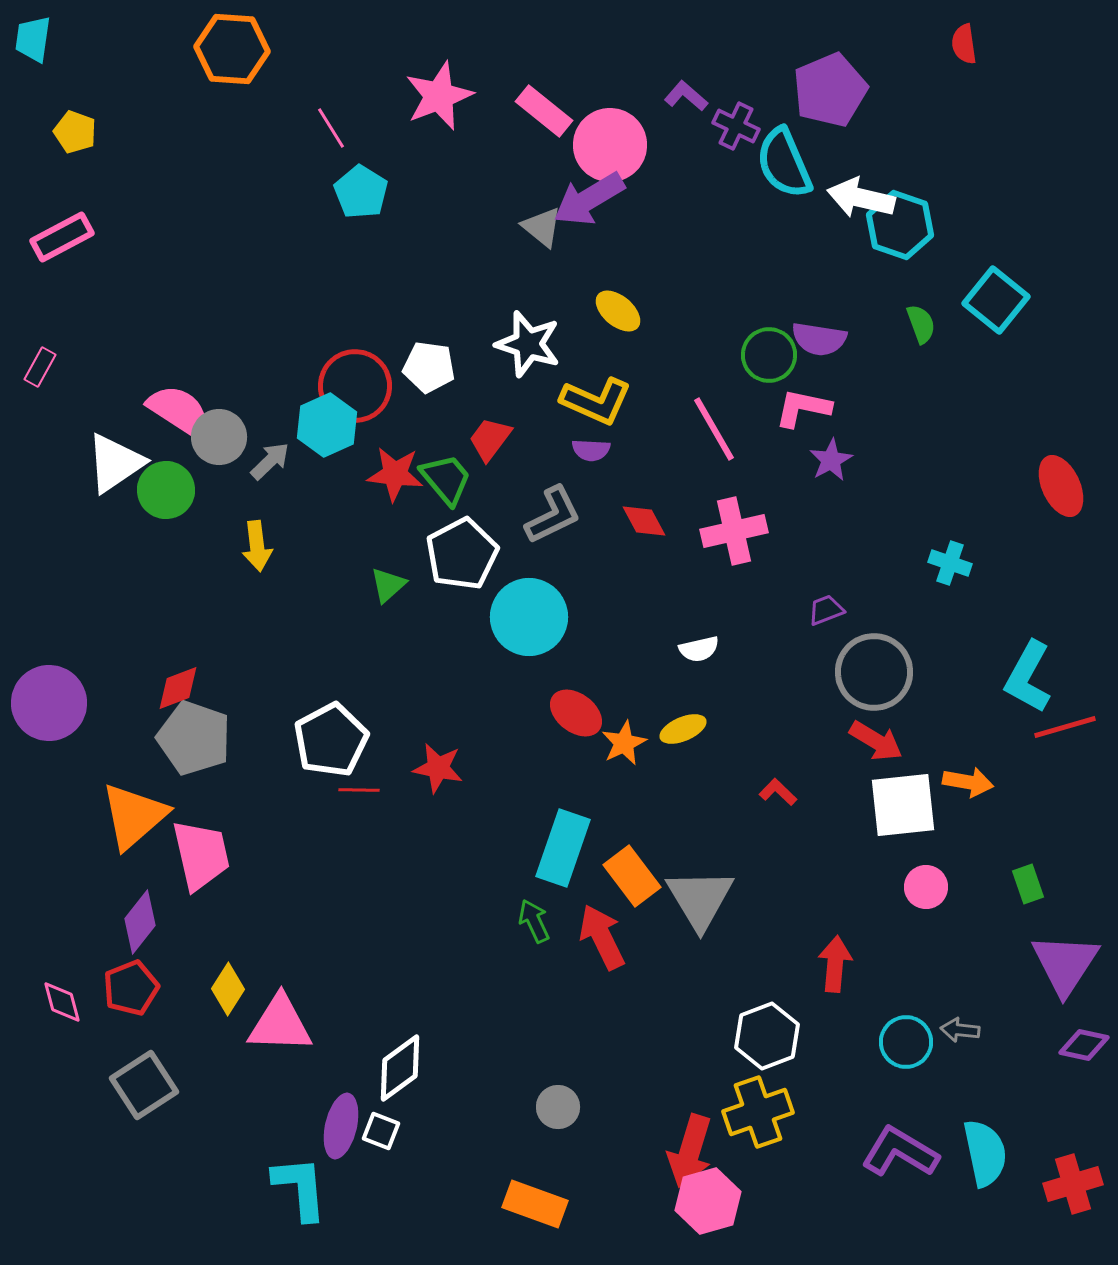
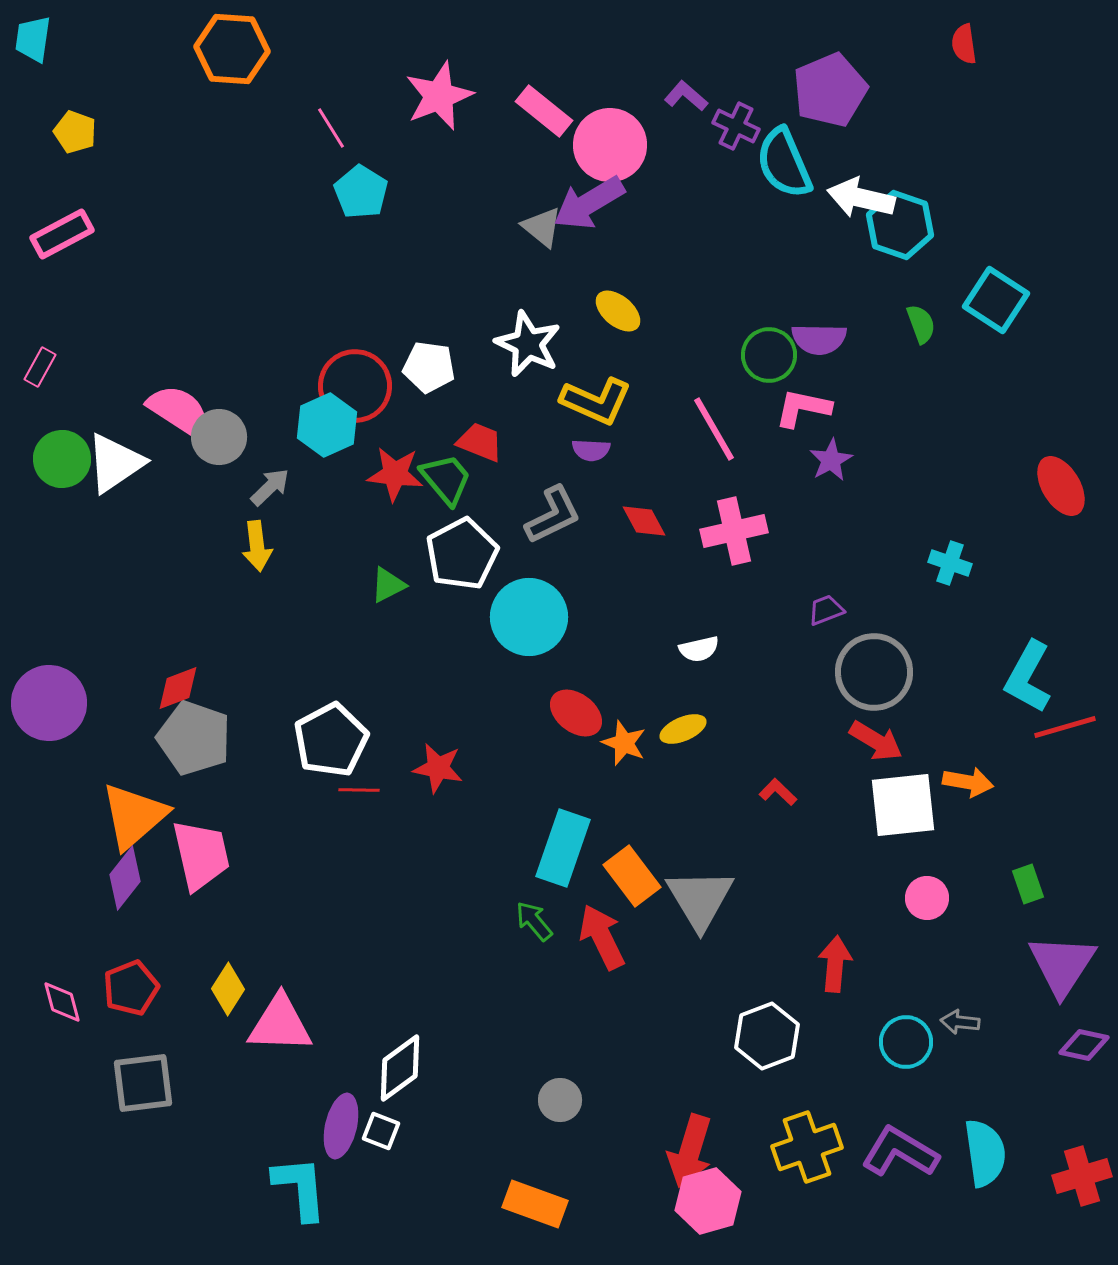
purple arrow at (589, 199): moved 4 px down
pink rectangle at (62, 237): moved 3 px up
cyan square at (996, 300): rotated 6 degrees counterclockwise
purple semicircle at (819, 339): rotated 8 degrees counterclockwise
white star at (528, 344): rotated 8 degrees clockwise
red trapezoid at (490, 439): moved 10 px left, 3 px down; rotated 75 degrees clockwise
gray arrow at (270, 461): moved 26 px down
red ellipse at (1061, 486): rotated 6 degrees counterclockwise
green circle at (166, 490): moved 104 px left, 31 px up
green triangle at (388, 585): rotated 15 degrees clockwise
orange star at (624, 743): rotated 24 degrees counterclockwise
pink circle at (926, 887): moved 1 px right, 11 px down
green arrow at (534, 921): rotated 15 degrees counterclockwise
purple diamond at (140, 922): moved 15 px left, 44 px up
purple triangle at (1065, 964): moved 3 px left, 1 px down
gray arrow at (960, 1030): moved 8 px up
gray square at (144, 1085): moved 1 px left, 2 px up; rotated 26 degrees clockwise
gray circle at (558, 1107): moved 2 px right, 7 px up
yellow cross at (758, 1112): moved 49 px right, 35 px down
cyan semicircle at (985, 1153): rotated 4 degrees clockwise
red cross at (1073, 1184): moved 9 px right, 8 px up
